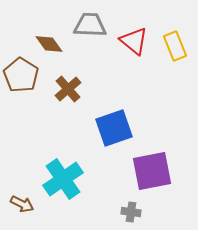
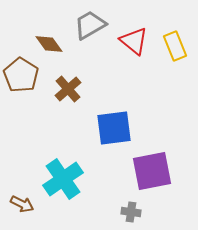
gray trapezoid: rotated 32 degrees counterclockwise
blue square: rotated 12 degrees clockwise
